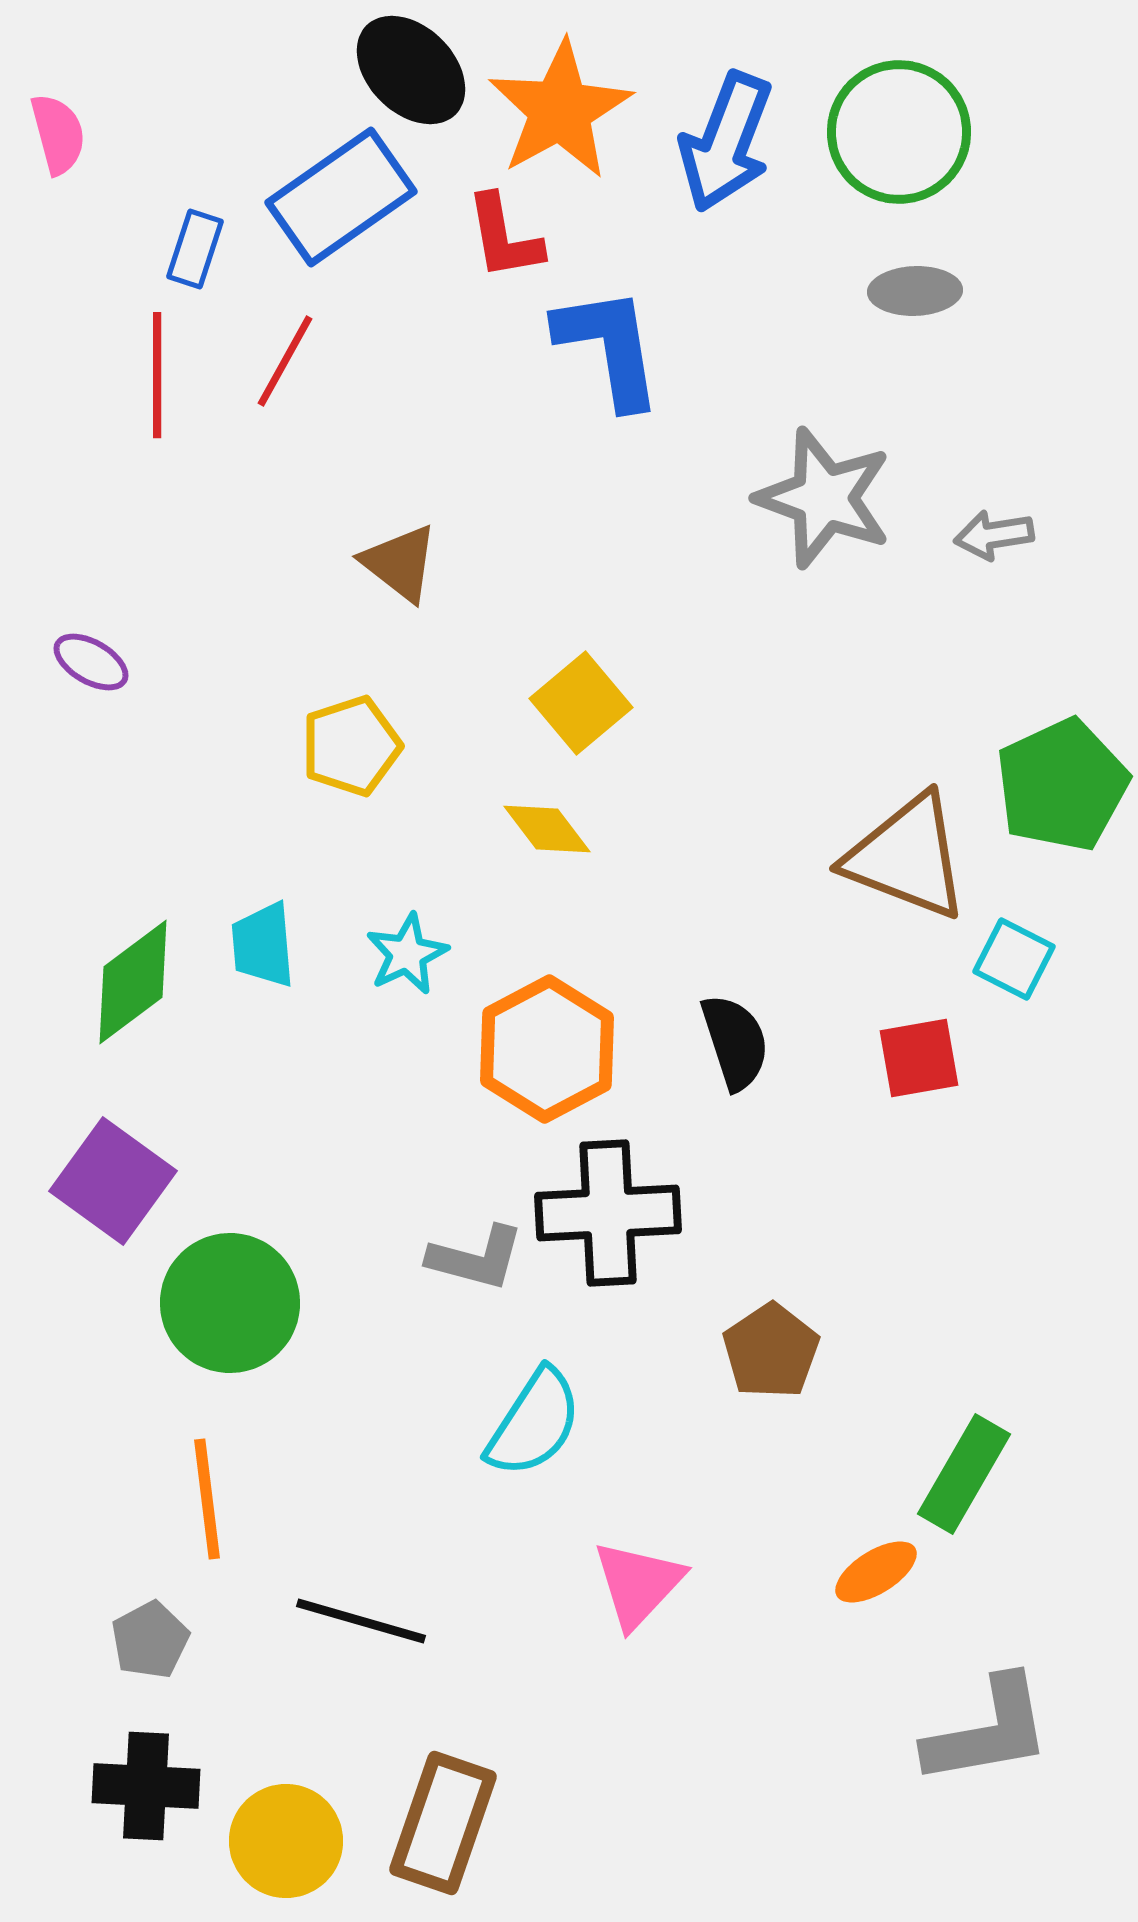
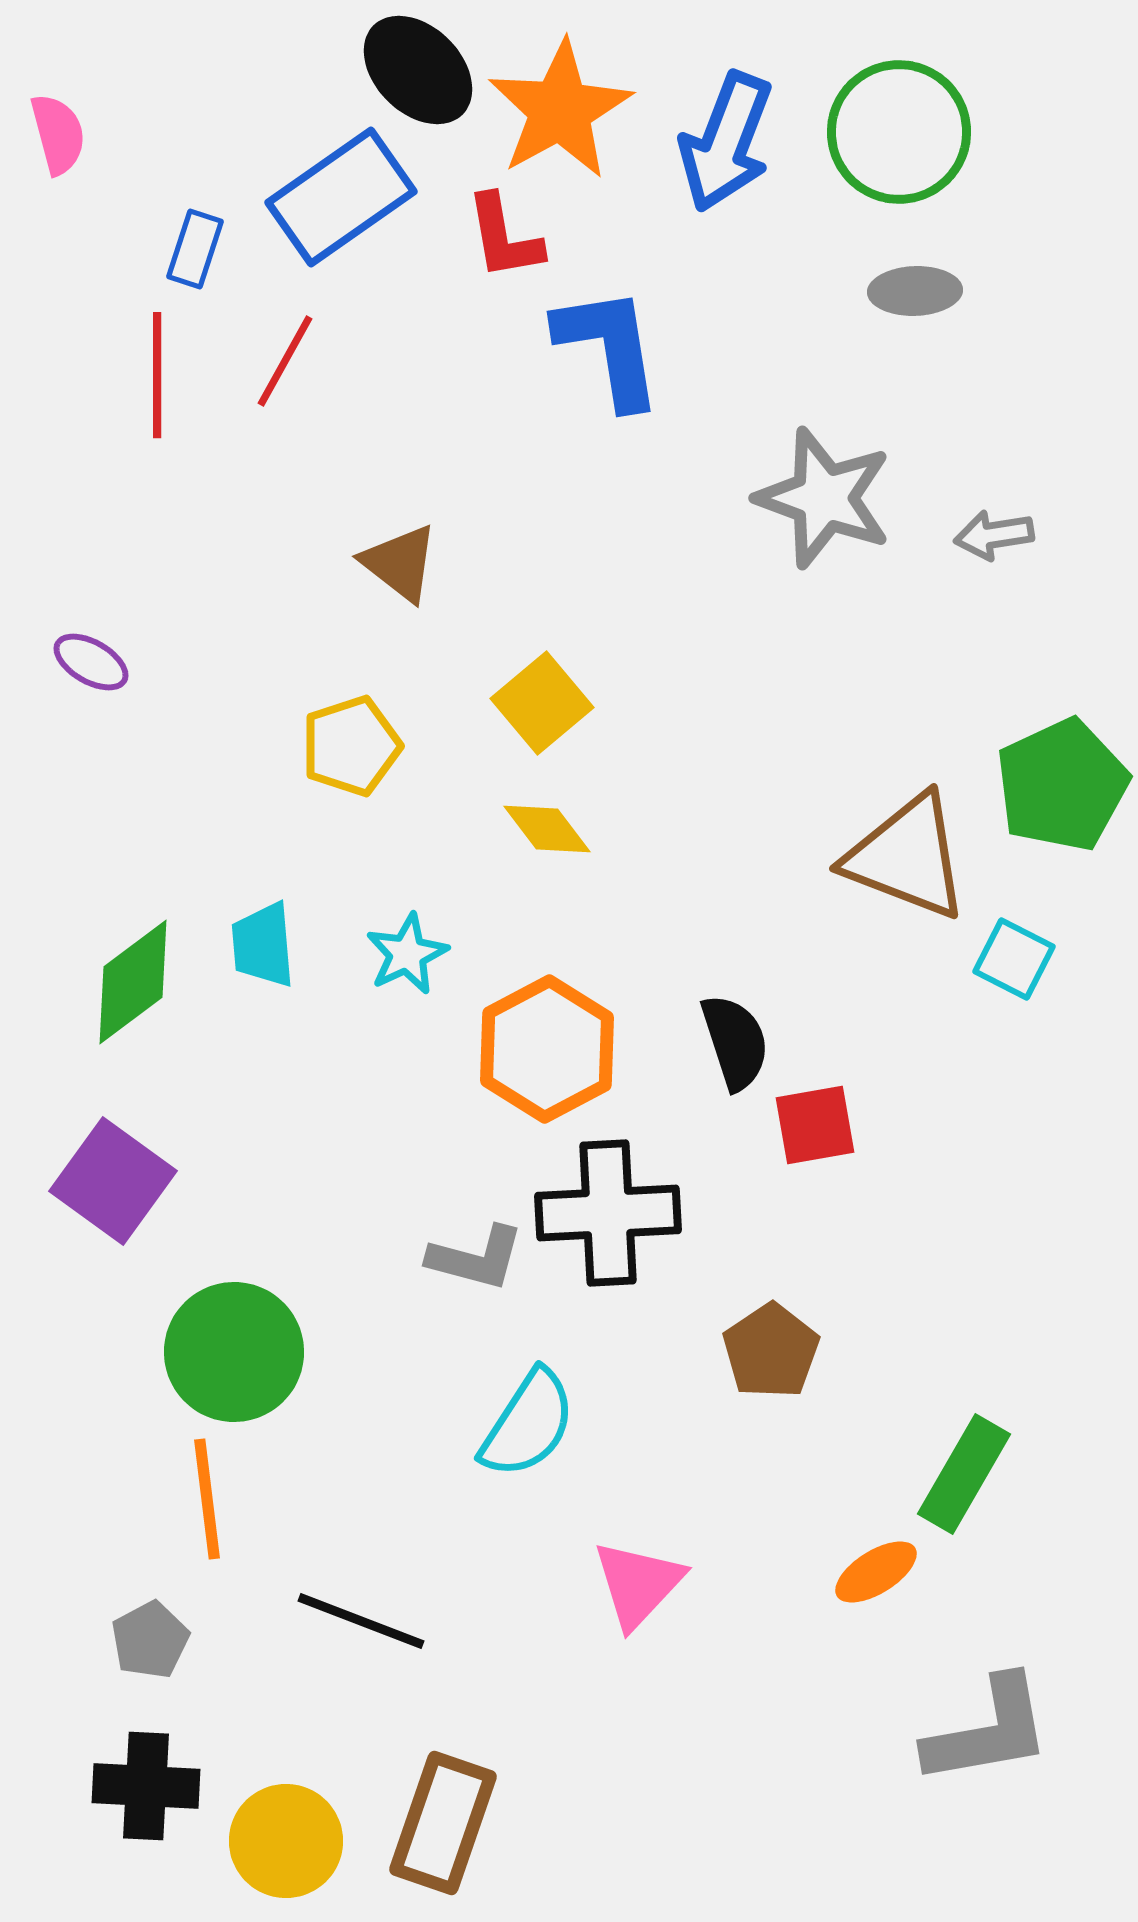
black ellipse at (411, 70): moved 7 px right
yellow square at (581, 703): moved 39 px left
red square at (919, 1058): moved 104 px left, 67 px down
green circle at (230, 1303): moved 4 px right, 49 px down
cyan semicircle at (534, 1423): moved 6 px left, 1 px down
black line at (361, 1621): rotated 5 degrees clockwise
